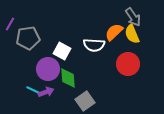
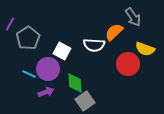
yellow semicircle: moved 13 px right, 15 px down; rotated 48 degrees counterclockwise
gray pentagon: rotated 25 degrees counterclockwise
green diamond: moved 7 px right, 5 px down
cyan line: moved 4 px left, 16 px up
